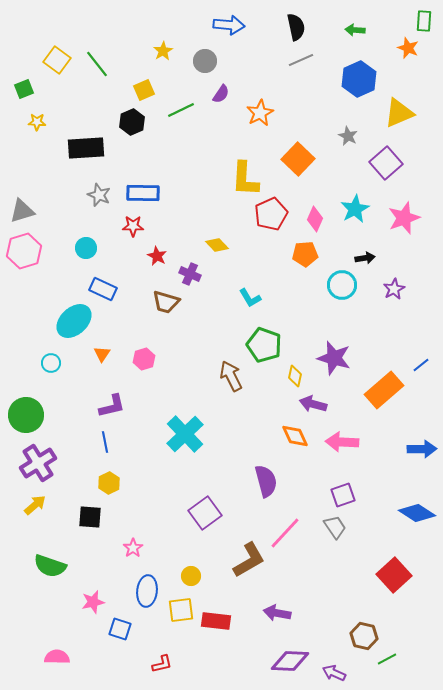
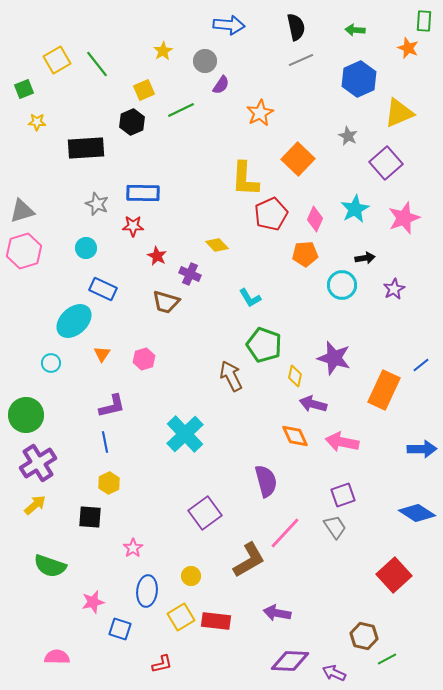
yellow square at (57, 60): rotated 24 degrees clockwise
purple semicircle at (221, 94): moved 9 px up
gray star at (99, 195): moved 2 px left, 9 px down
orange rectangle at (384, 390): rotated 24 degrees counterclockwise
pink arrow at (342, 442): rotated 8 degrees clockwise
yellow square at (181, 610): moved 7 px down; rotated 24 degrees counterclockwise
